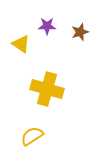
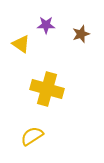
purple star: moved 1 px left, 1 px up
brown star: moved 1 px right, 2 px down
